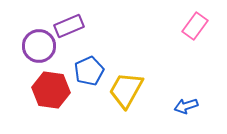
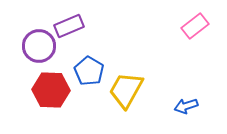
pink rectangle: rotated 16 degrees clockwise
blue pentagon: rotated 16 degrees counterclockwise
red hexagon: rotated 6 degrees counterclockwise
